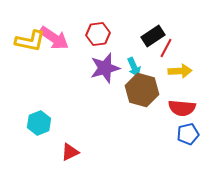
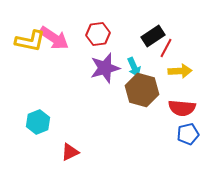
cyan hexagon: moved 1 px left, 1 px up
